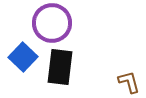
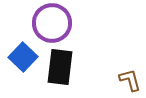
brown L-shape: moved 1 px right, 2 px up
